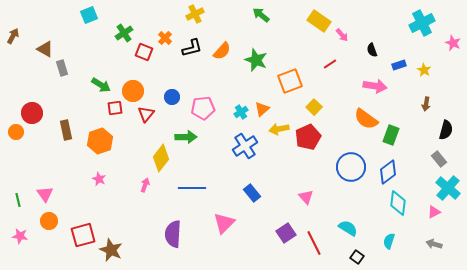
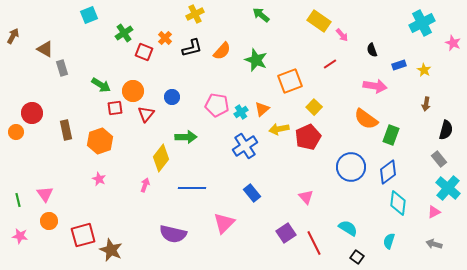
pink pentagon at (203, 108): moved 14 px right, 3 px up; rotated 15 degrees clockwise
purple semicircle at (173, 234): rotated 80 degrees counterclockwise
